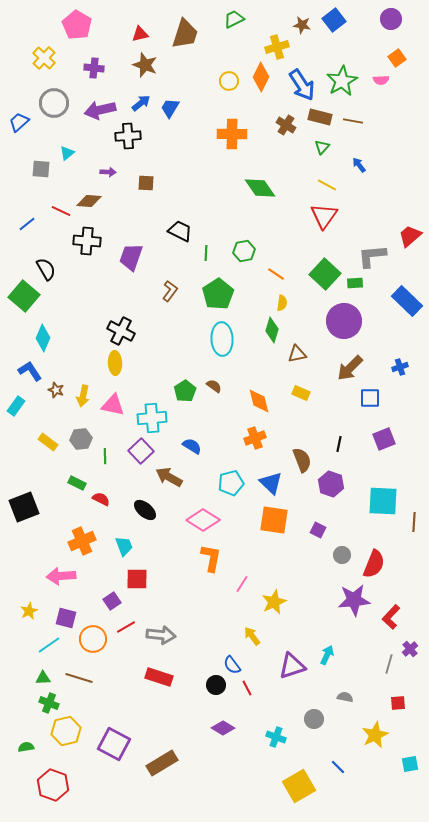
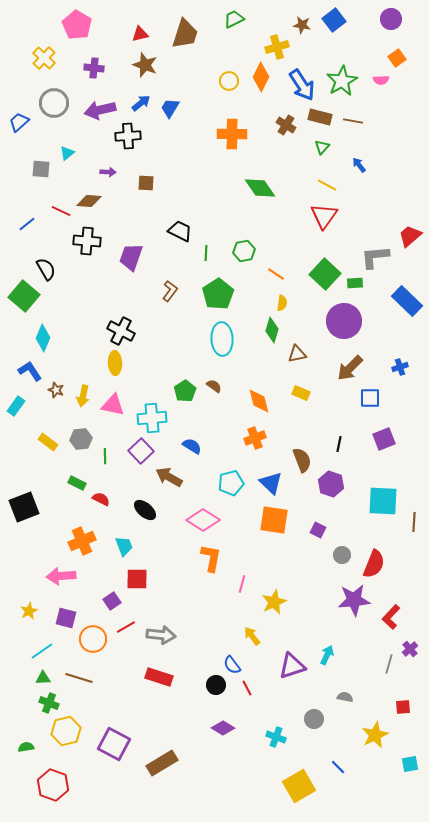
gray L-shape at (372, 256): moved 3 px right, 1 px down
pink line at (242, 584): rotated 18 degrees counterclockwise
cyan line at (49, 645): moved 7 px left, 6 px down
red square at (398, 703): moved 5 px right, 4 px down
